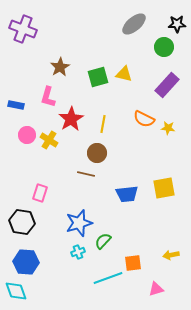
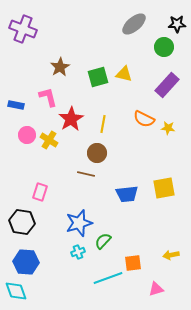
pink L-shape: rotated 150 degrees clockwise
pink rectangle: moved 1 px up
